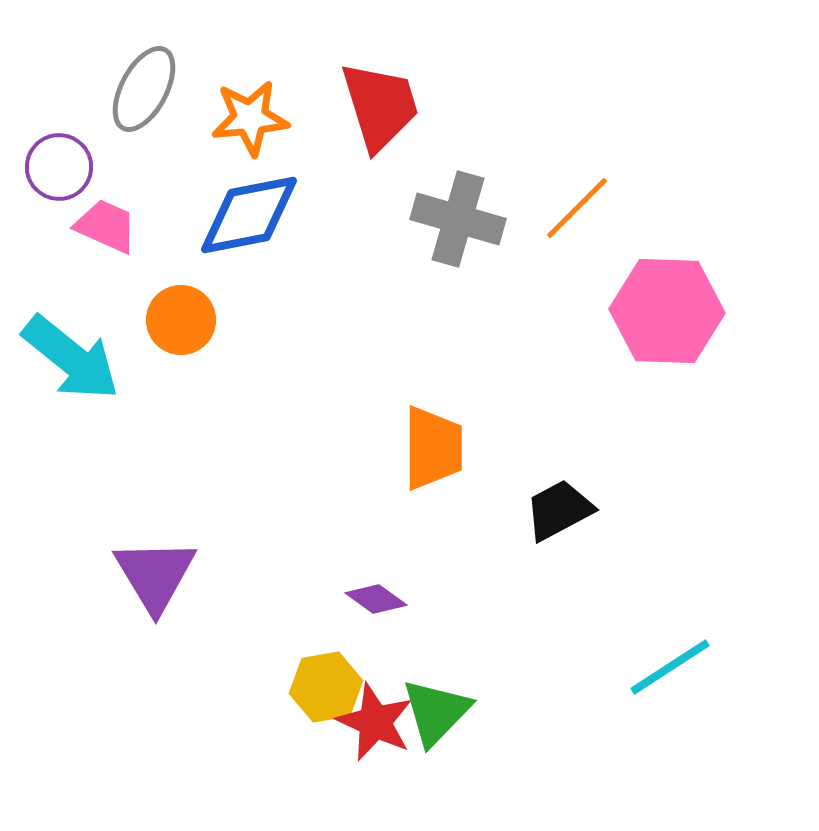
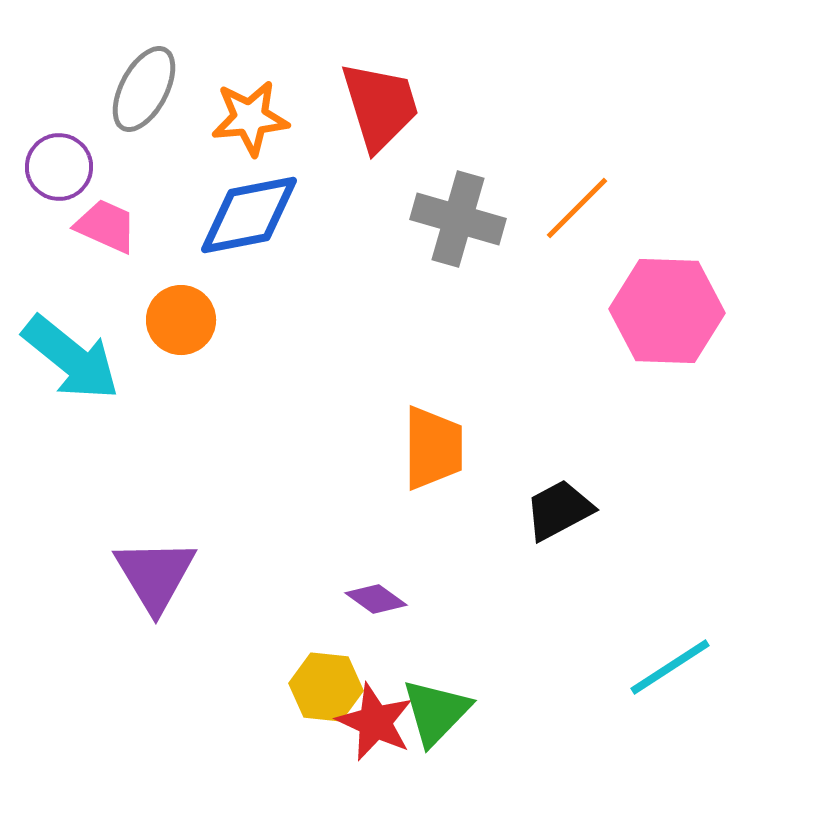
yellow hexagon: rotated 16 degrees clockwise
